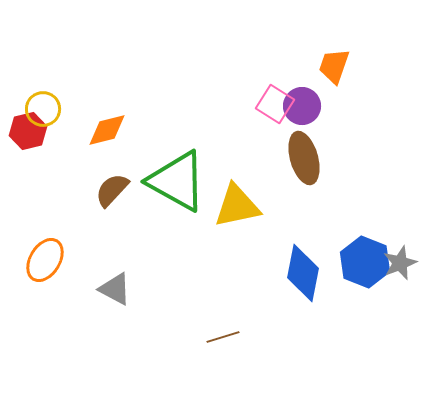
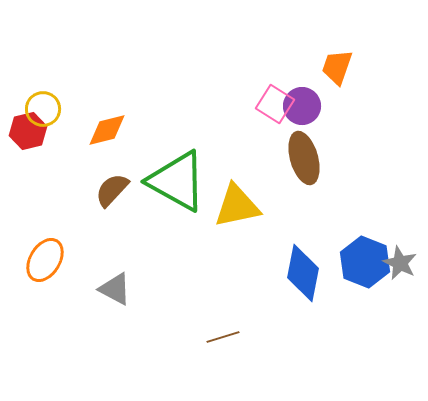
orange trapezoid: moved 3 px right, 1 px down
gray star: rotated 24 degrees counterclockwise
